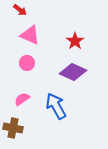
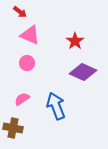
red arrow: moved 2 px down
purple diamond: moved 10 px right
blue arrow: rotated 8 degrees clockwise
